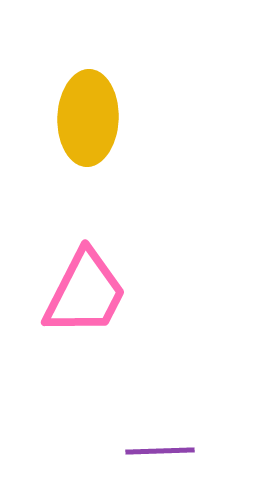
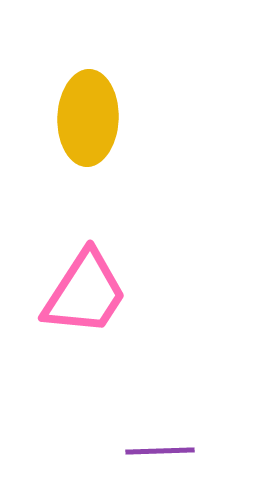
pink trapezoid: rotated 6 degrees clockwise
